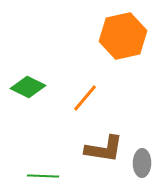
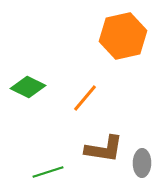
green line: moved 5 px right, 4 px up; rotated 20 degrees counterclockwise
